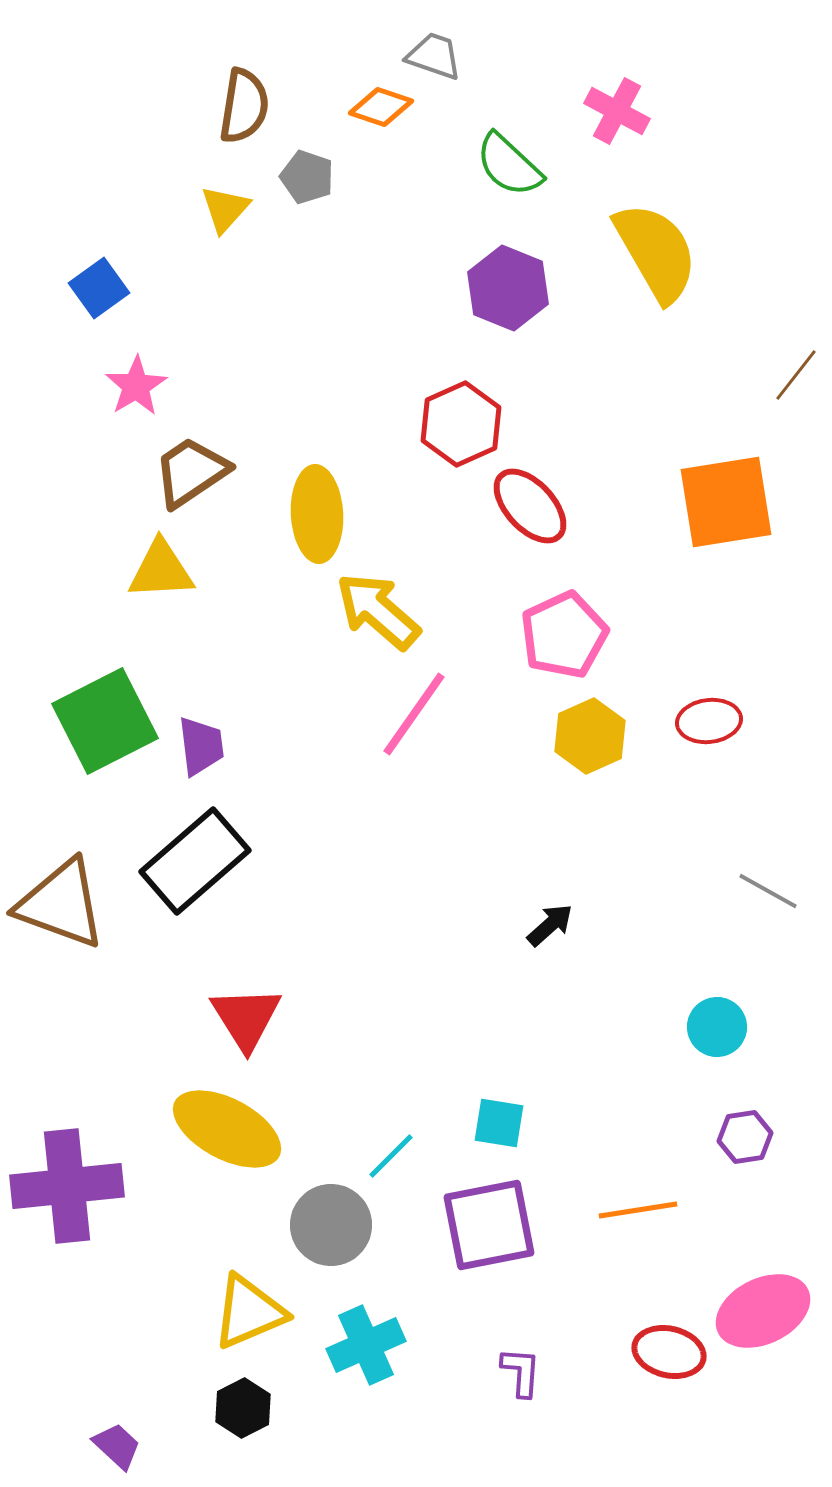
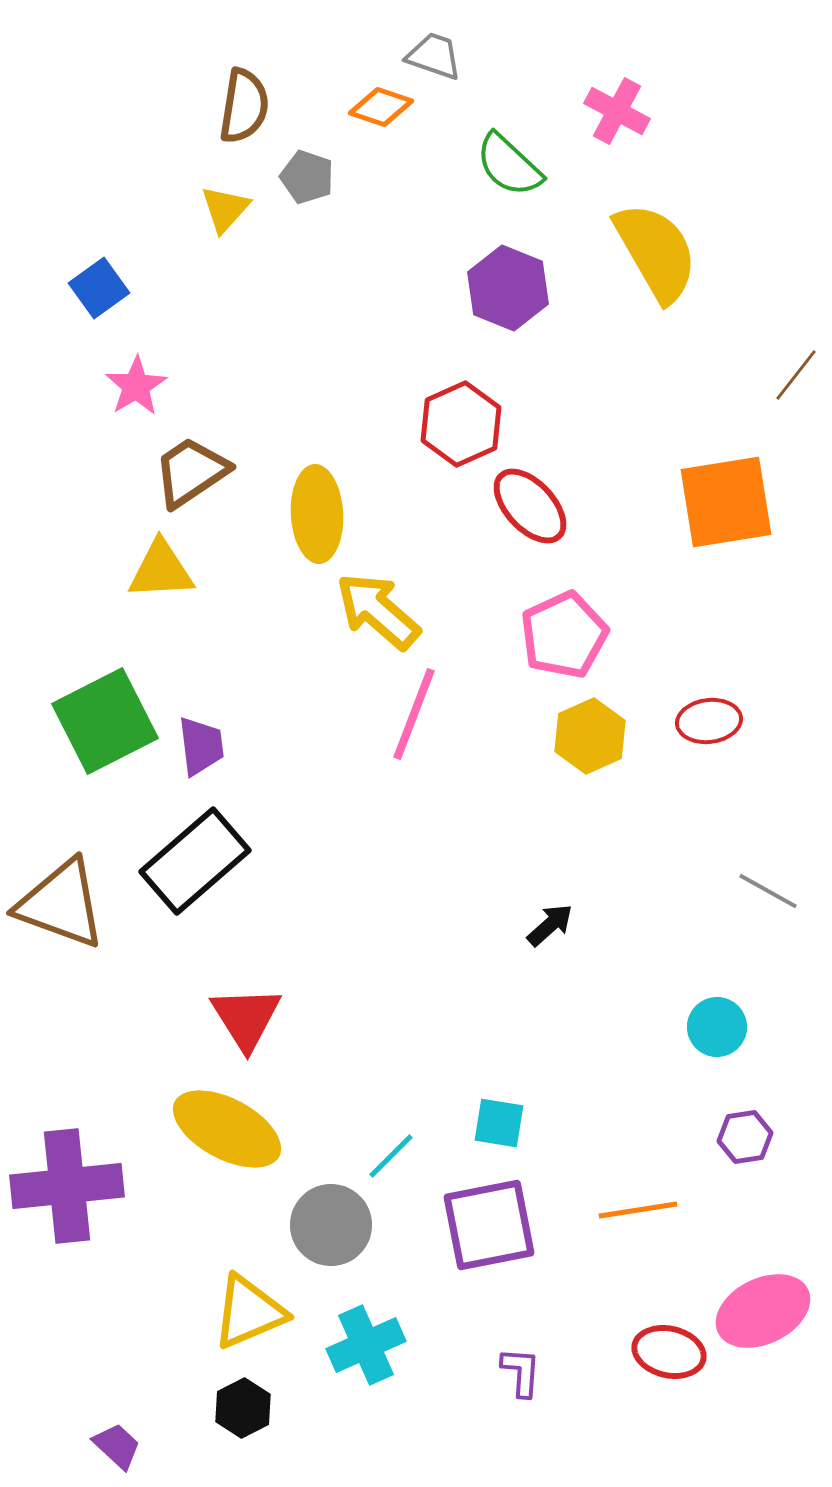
pink line at (414, 714): rotated 14 degrees counterclockwise
